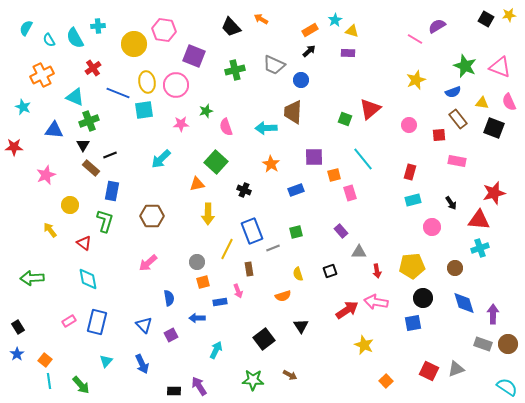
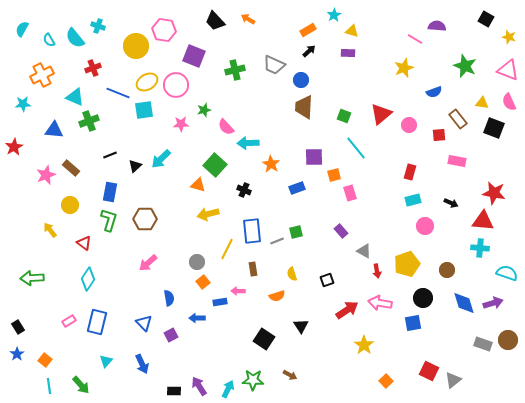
yellow star at (509, 15): moved 22 px down; rotated 24 degrees clockwise
orange arrow at (261, 19): moved 13 px left
cyan star at (335, 20): moved 1 px left, 5 px up
cyan cross at (98, 26): rotated 24 degrees clockwise
purple semicircle at (437, 26): rotated 36 degrees clockwise
black trapezoid at (231, 27): moved 16 px left, 6 px up
cyan semicircle at (26, 28): moved 4 px left, 1 px down
orange rectangle at (310, 30): moved 2 px left
cyan semicircle at (75, 38): rotated 10 degrees counterclockwise
yellow circle at (134, 44): moved 2 px right, 2 px down
pink triangle at (500, 67): moved 8 px right, 3 px down
red cross at (93, 68): rotated 14 degrees clockwise
yellow star at (416, 80): moved 12 px left, 12 px up
yellow ellipse at (147, 82): rotated 70 degrees clockwise
blue semicircle at (453, 92): moved 19 px left
cyan star at (23, 107): moved 3 px up; rotated 28 degrees counterclockwise
red triangle at (370, 109): moved 11 px right, 5 px down
green star at (206, 111): moved 2 px left, 1 px up
brown trapezoid at (293, 112): moved 11 px right, 5 px up
green square at (345, 119): moved 1 px left, 3 px up
pink semicircle at (226, 127): rotated 24 degrees counterclockwise
cyan arrow at (266, 128): moved 18 px left, 15 px down
black triangle at (83, 145): moved 52 px right, 21 px down; rotated 16 degrees clockwise
red star at (14, 147): rotated 30 degrees counterclockwise
cyan line at (363, 159): moved 7 px left, 11 px up
green square at (216, 162): moved 1 px left, 3 px down
brown rectangle at (91, 168): moved 20 px left
orange triangle at (197, 184): moved 1 px right, 1 px down; rotated 28 degrees clockwise
blue rectangle at (296, 190): moved 1 px right, 2 px up
blue rectangle at (112, 191): moved 2 px left, 1 px down
red star at (494, 193): rotated 25 degrees clockwise
black arrow at (451, 203): rotated 32 degrees counterclockwise
yellow arrow at (208, 214): rotated 75 degrees clockwise
brown hexagon at (152, 216): moved 7 px left, 3 px down
red triangle at (479, 220): moved 4 px right, 1 px down
green L-shape at (105, 221): moved 4 px right, 1 px up
pink circle at (432, 227): moved 7 px left, 1 px up
blue rectangle at (252, 231): rotated 15 degrees clockwise
gray line at (273, 248): moved 4 px right, 7 px up
cyan cross at (480, 248): rotated 24 degrees clockwise
gray triangle at (359, 252): moved 5 px right, 1 px up; rotated 28 degrees clockwise
yellow pentagon at (412, 266): moved 5 px left, 2 px up; rotated 15 degrees counterclockwise
brown circle at (455, 268): moved 8 px left, 2 px down
brown rectangle at (249, 269): moved 4 px right
black square at (330, 271): moved 3 px left, 9 px down
yellow semicircle at (298, 274): moved 6 px left
cyan diamond at (88, 279): rotated 45 degrees clockwise
orange square at (203, 282): rotated 24 degrees counterclockwise
pink arrow at (238, 291): rotated 112 degrees clockwise
orange semicircle at (283, 296): moved 6 px left
pink arrow at (376, 302): moved 4 px right, 1 px down
purple arrow at (493, 314): moved 11 px up; rotated 72 degrees clockwise
blue triangle at (144, 325): moved 2 px up
black square at (264, 339): rotated 20 degrees counterclockwise
brown circle at (508, 344): moved 4 px up
yellow star at (364, 345): rotated 12 degrees clockwise
cyan arrow at (216, 350): moved 12 px right, 39 px down
gray triangle at (456, 369): moved 3 px left, 11 px down; rotated 18 degrees counterclockwise
cyan line at (49, 381): moved 5 px down
cyan semicircle at (507, 387): moved 114 px up; rotated 15 degrees counterclockwise
